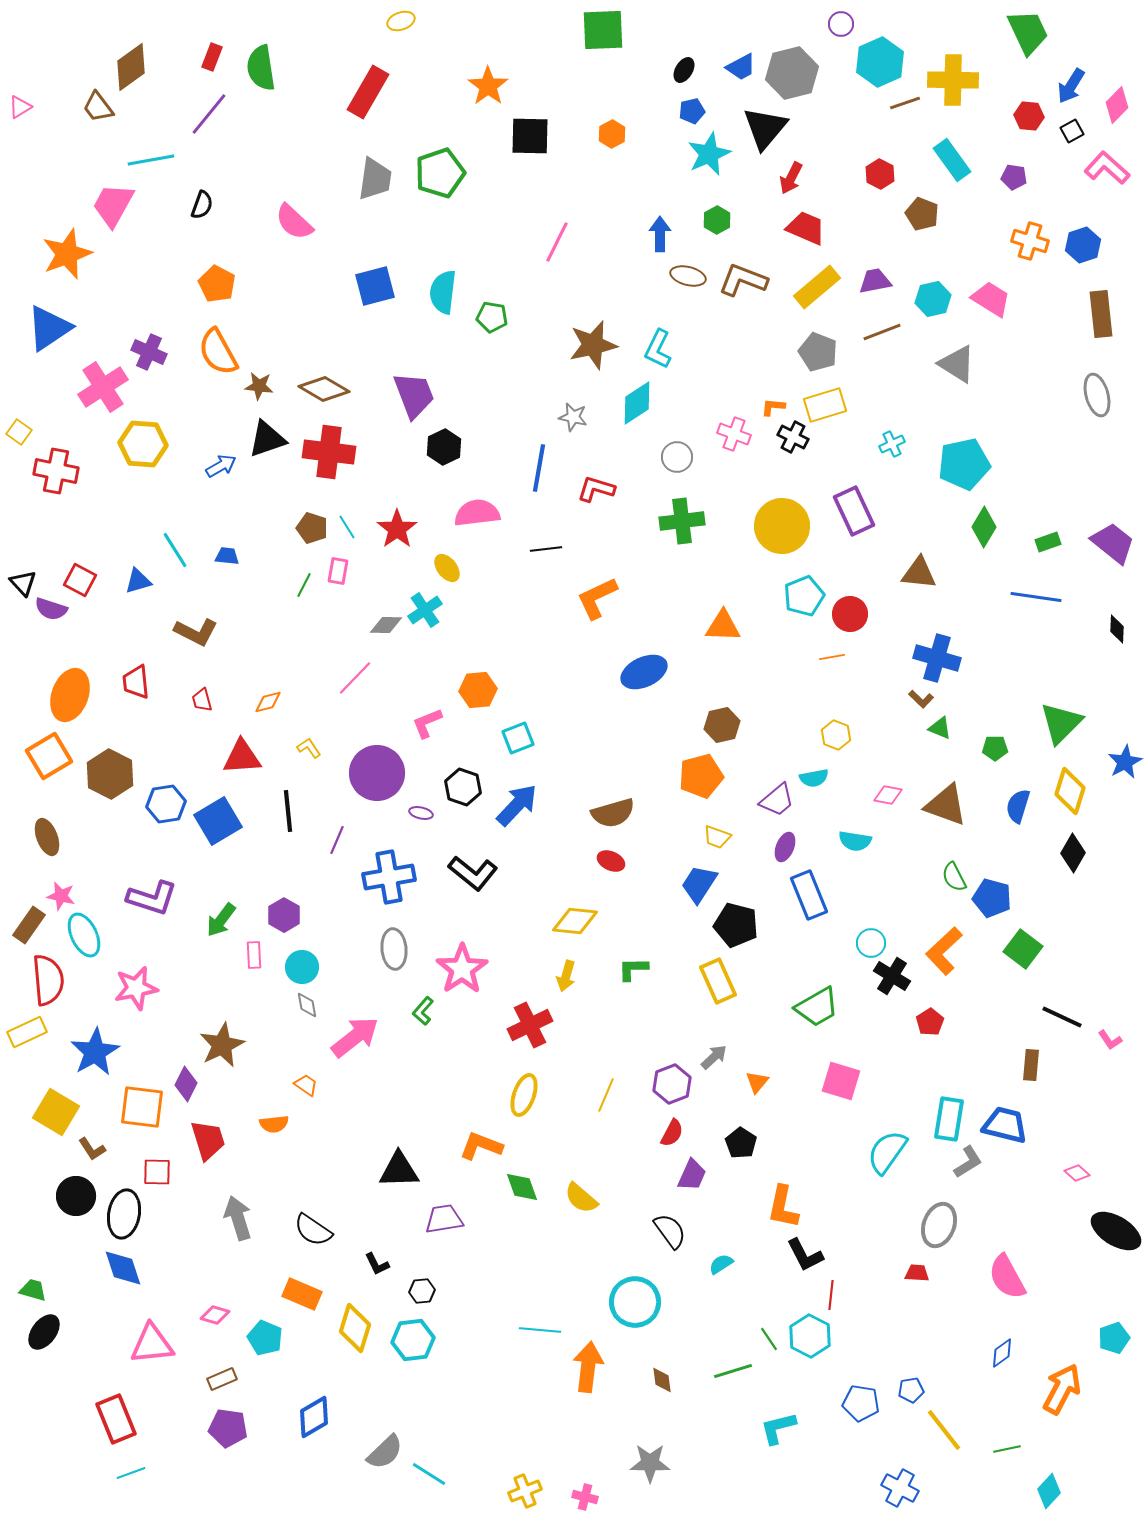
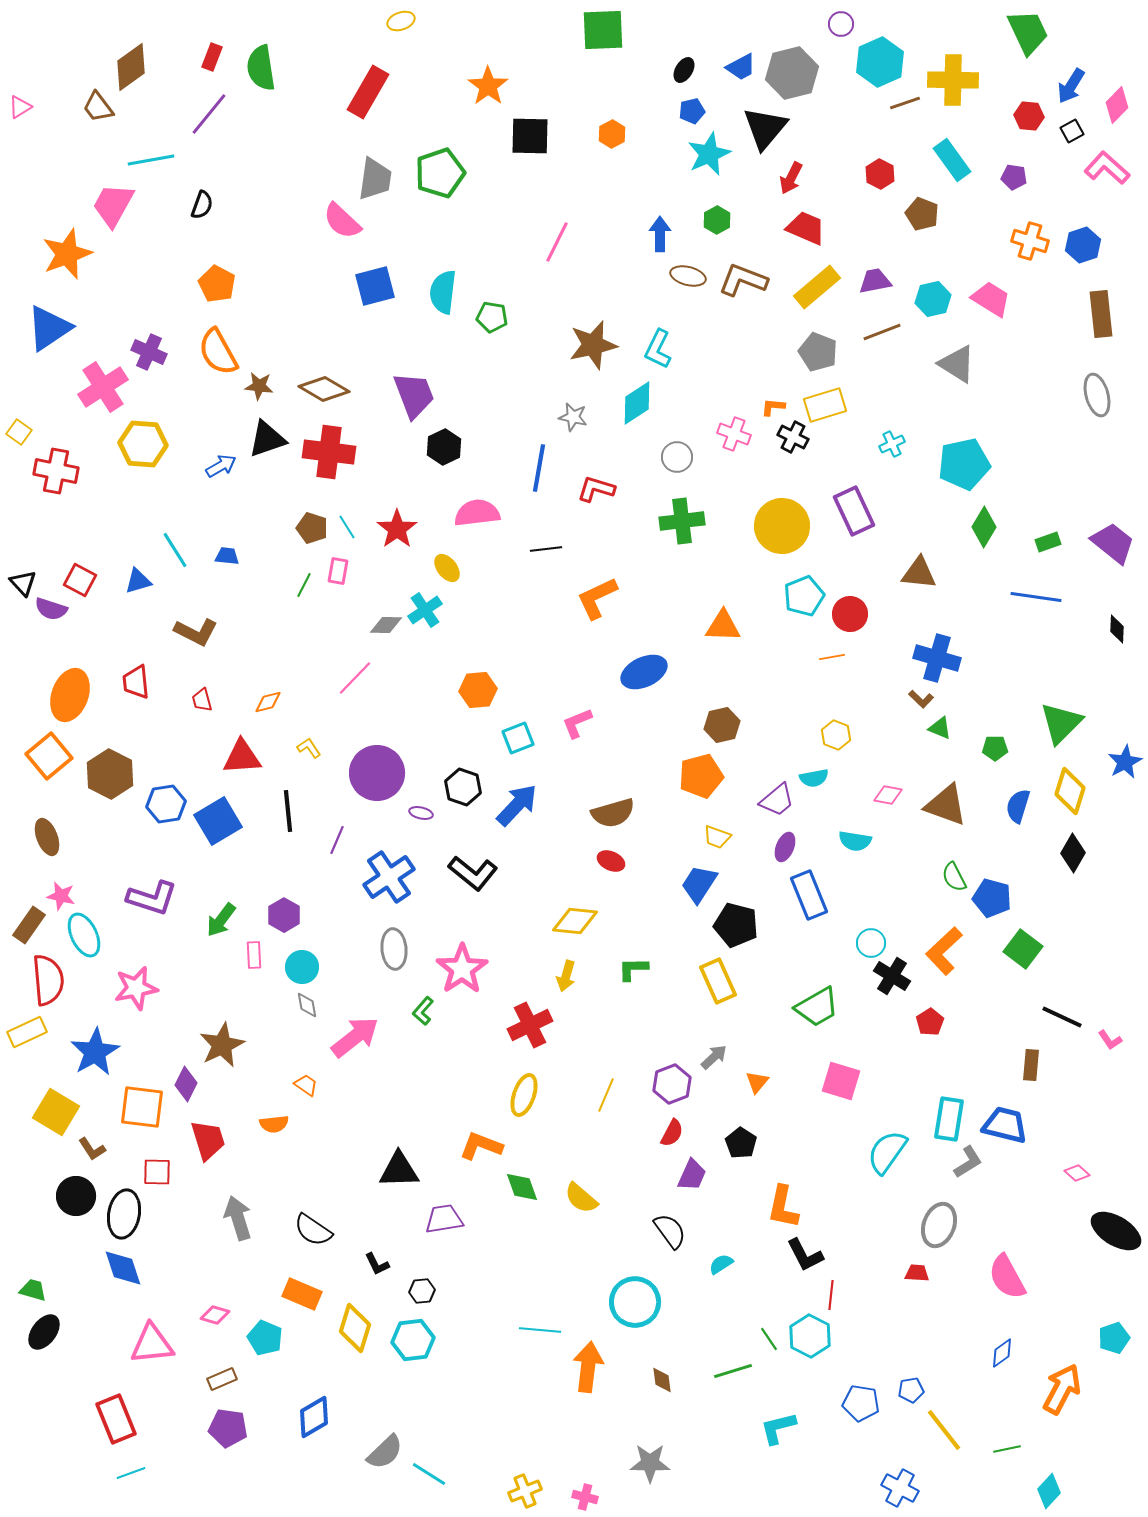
pink semicircle at (294, 222): moved 48 px right, 1 px up
pink L-shape at (427, 723): moved 150 px right
orange square at (49, 756): rotated 9 degrees counterclockwise
blue cross at (389, 877): rotated 24 degrees counterclockwise
